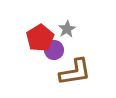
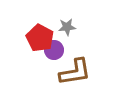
gray star: moved 2 px up; rotated 24 degrees clockwise
red pentagon: rotated 12 degrees counterclockwise
